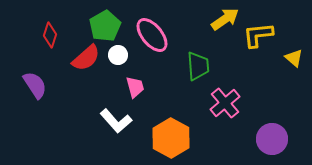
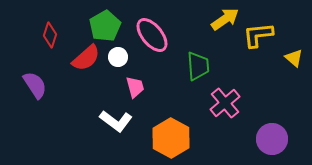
white circle: moved 2 px down
white L-shape: rotated 12 degrees counterclockwise
